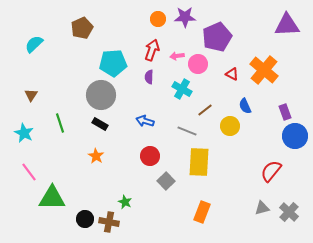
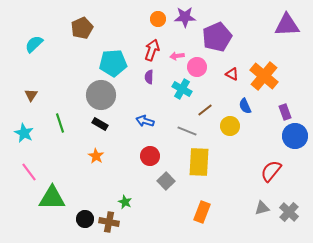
pink circle: moved 1 px left, 3 px down
orange cross: moved 6 px down
